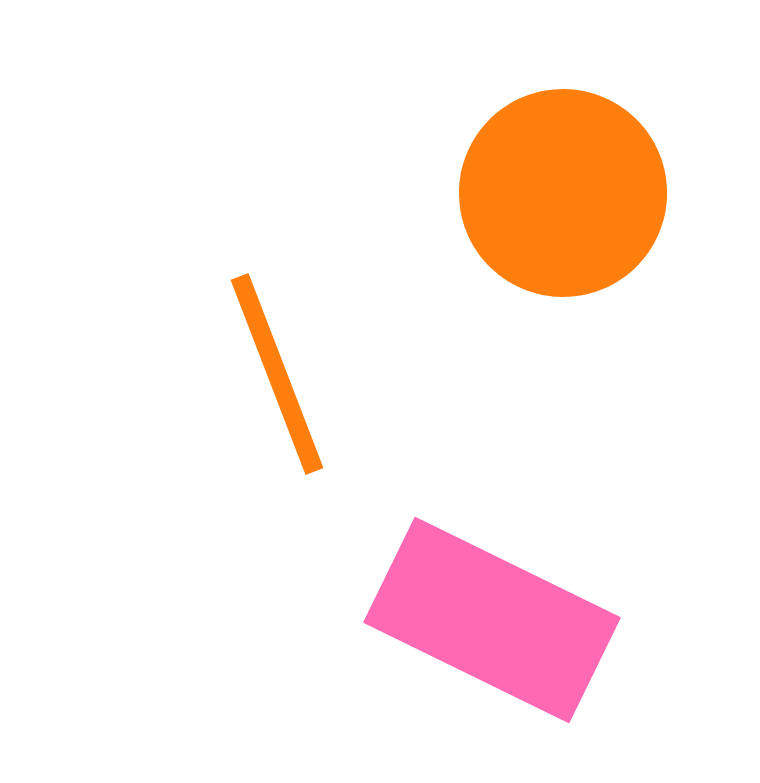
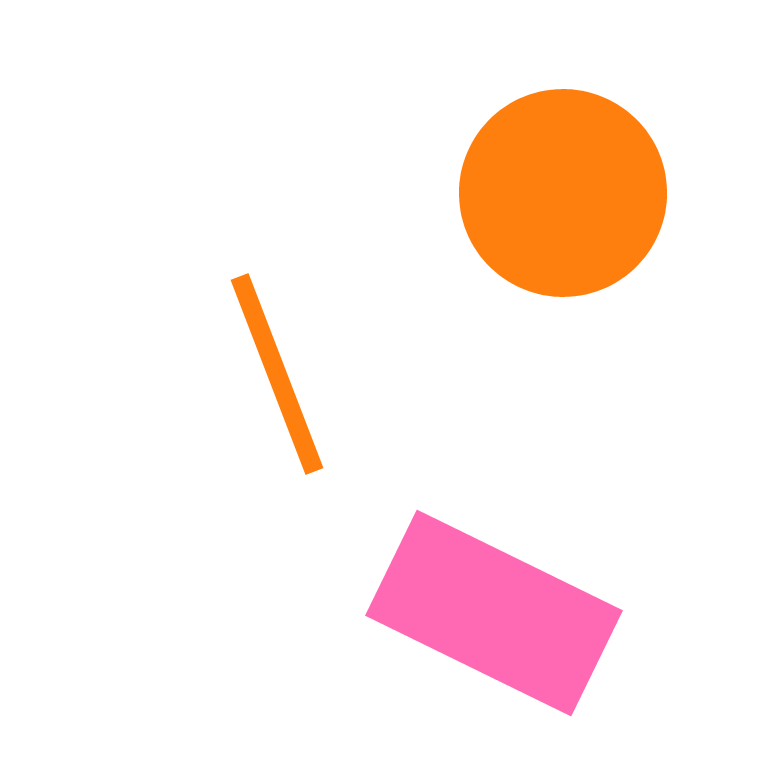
pink rectangle: moved 2 px right, 7 px up
